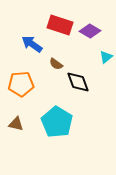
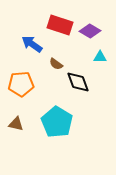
cyan triangle: moved 6 px left; rotated 40 degrees clockwise
